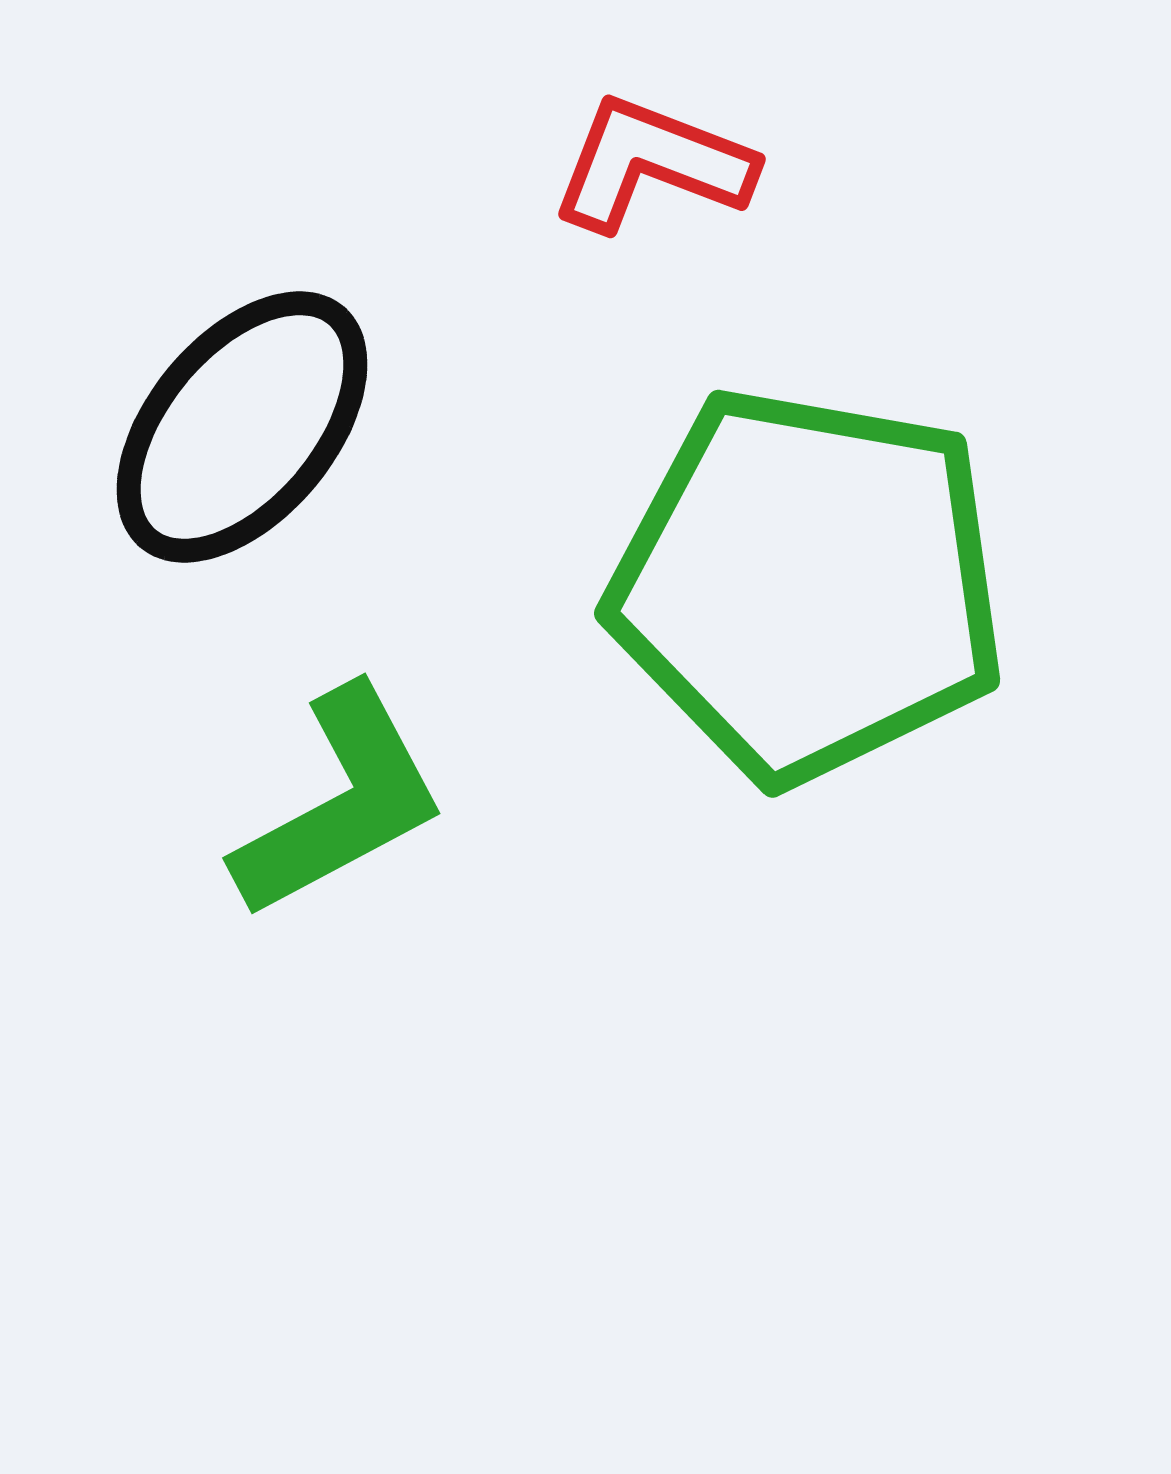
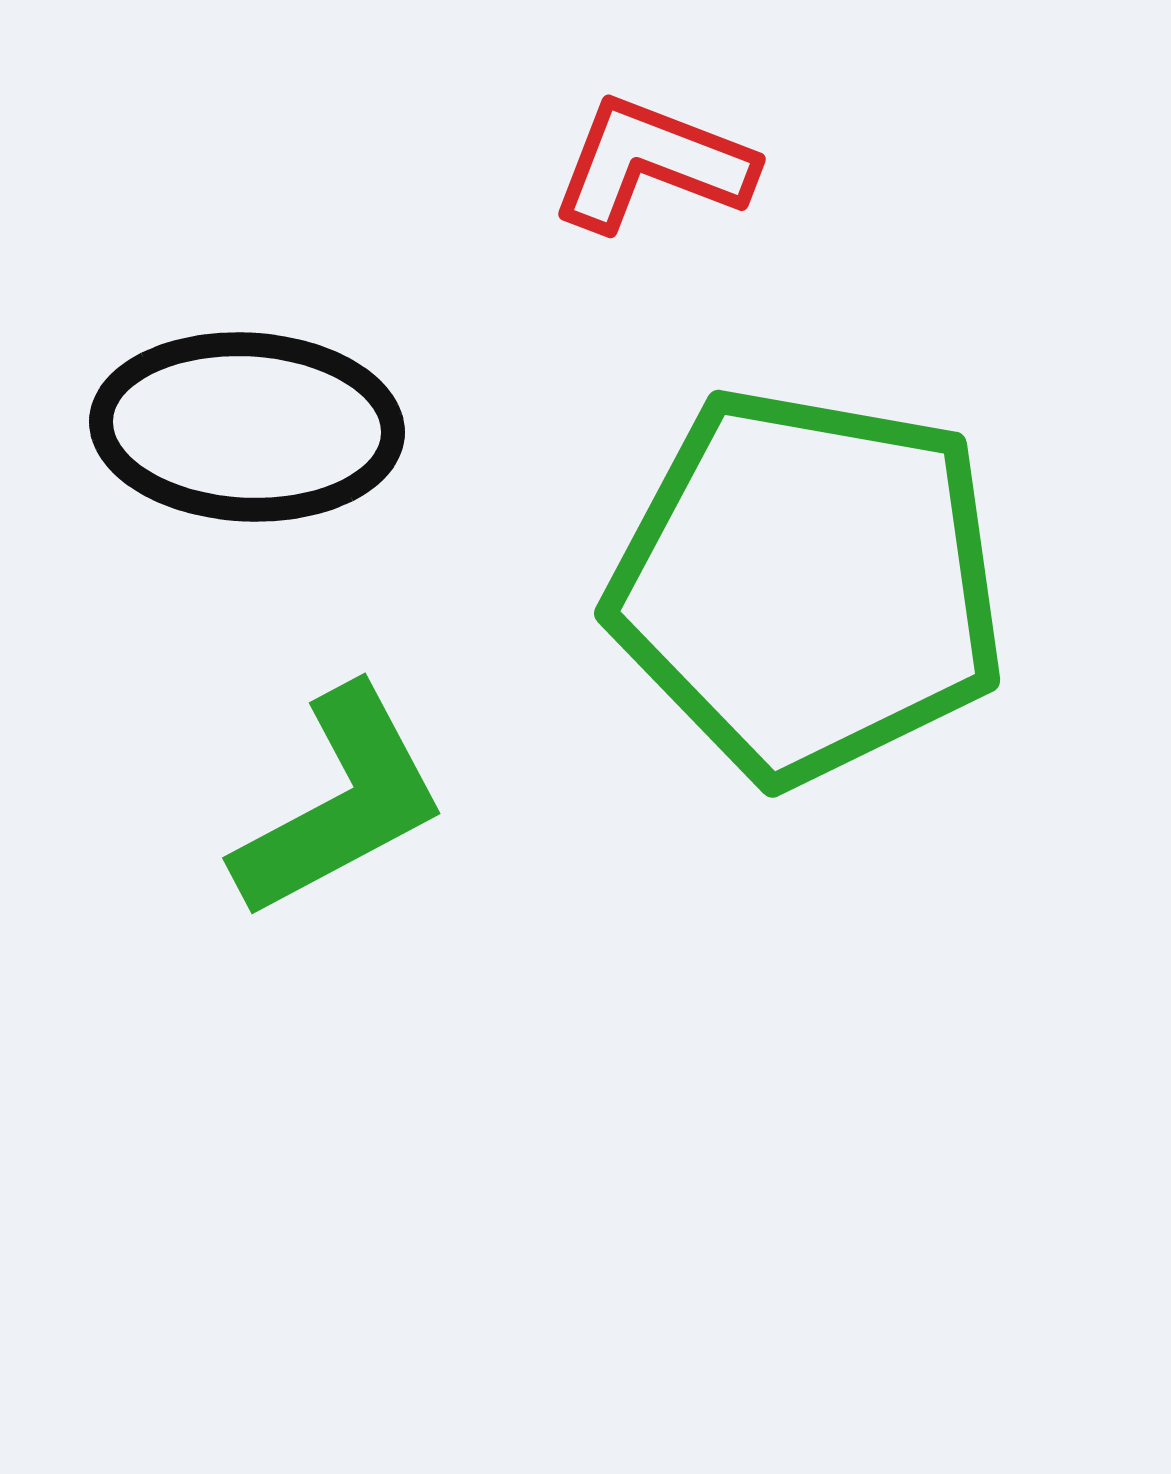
black ellipse: moved 5 px right; rotated 53 degrees clockwise
